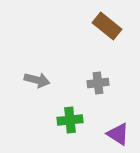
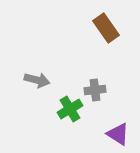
brown rectangle: moved 1 px left, 2 px down; rotated 16 degrees clockwise
gray cross: moved 3 px left, 7 px down
green cross: moved 11 px up; rotated 25 degrees counterclockwise
